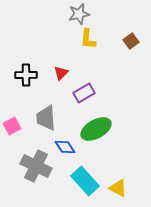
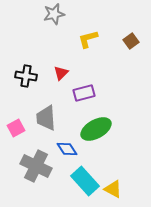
gray star: moved 25 px left
yellow L-shape: rotated 70 degrees clockwise
black cross: moved 1 px down; rotated 10 degrees clockwise
purple rectangle: rotated 15 degrees clockwise
pink square: moved 4 px right, 2 px down
blue diamond: moved 2 px right, 2 px down
yellow triangle: moved 5 px left, 1 px down
